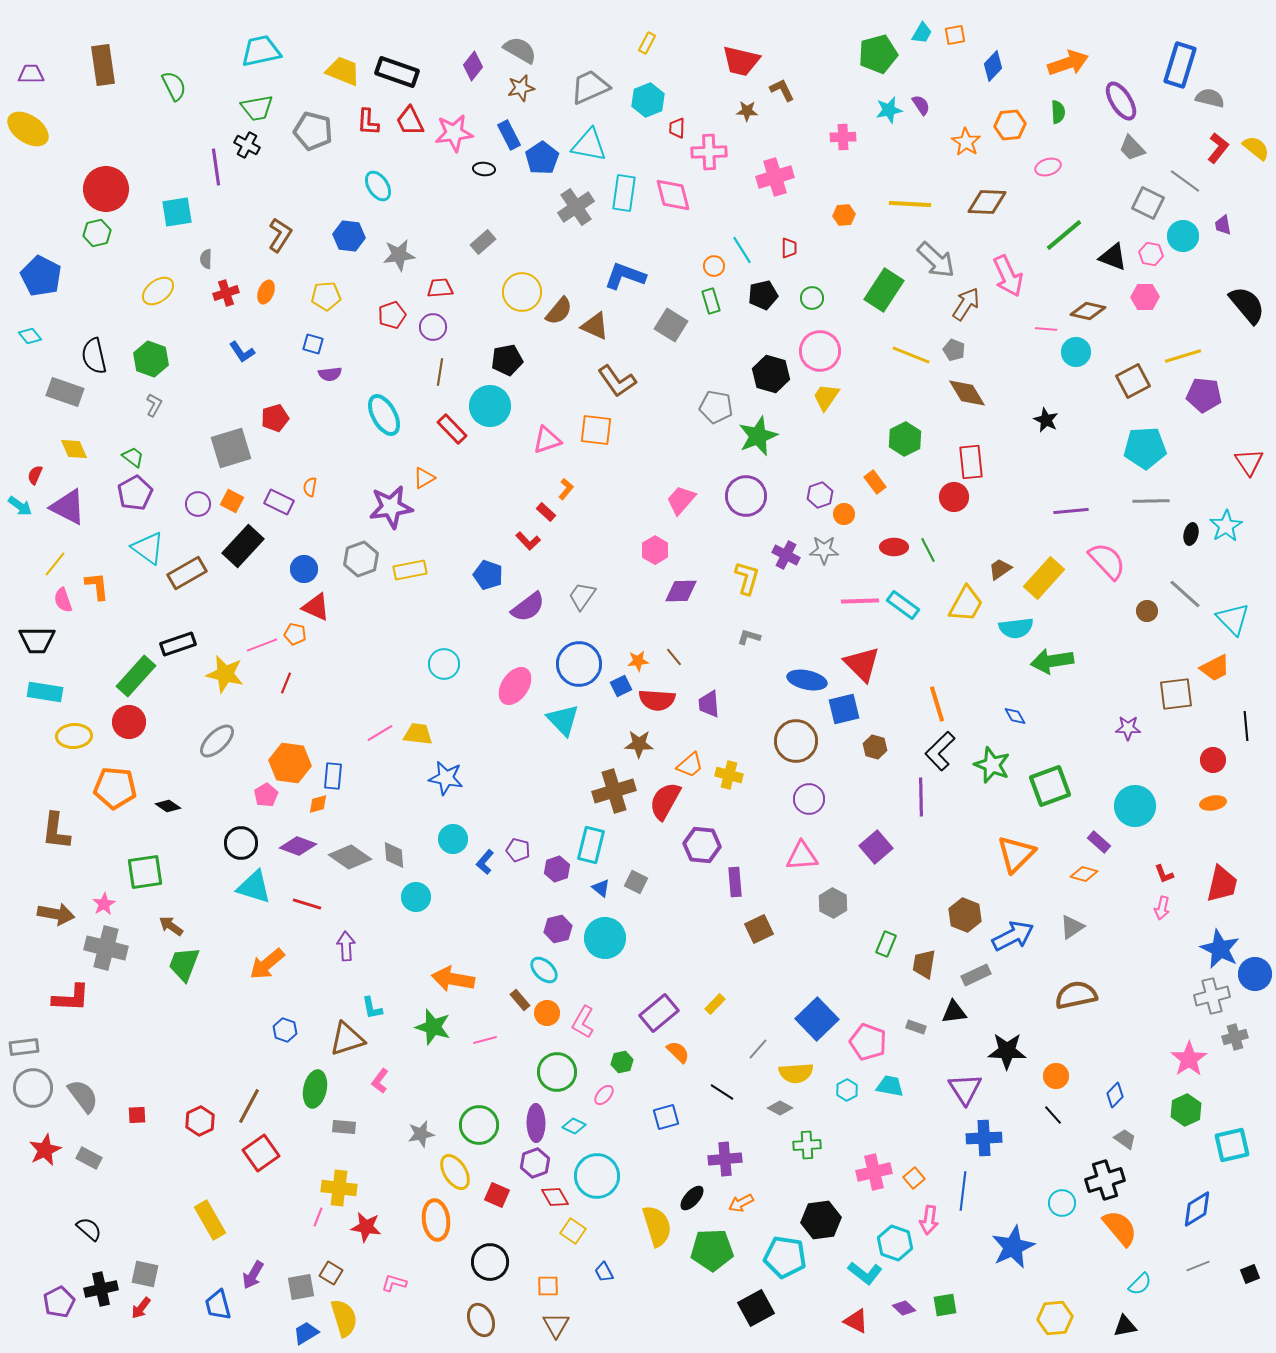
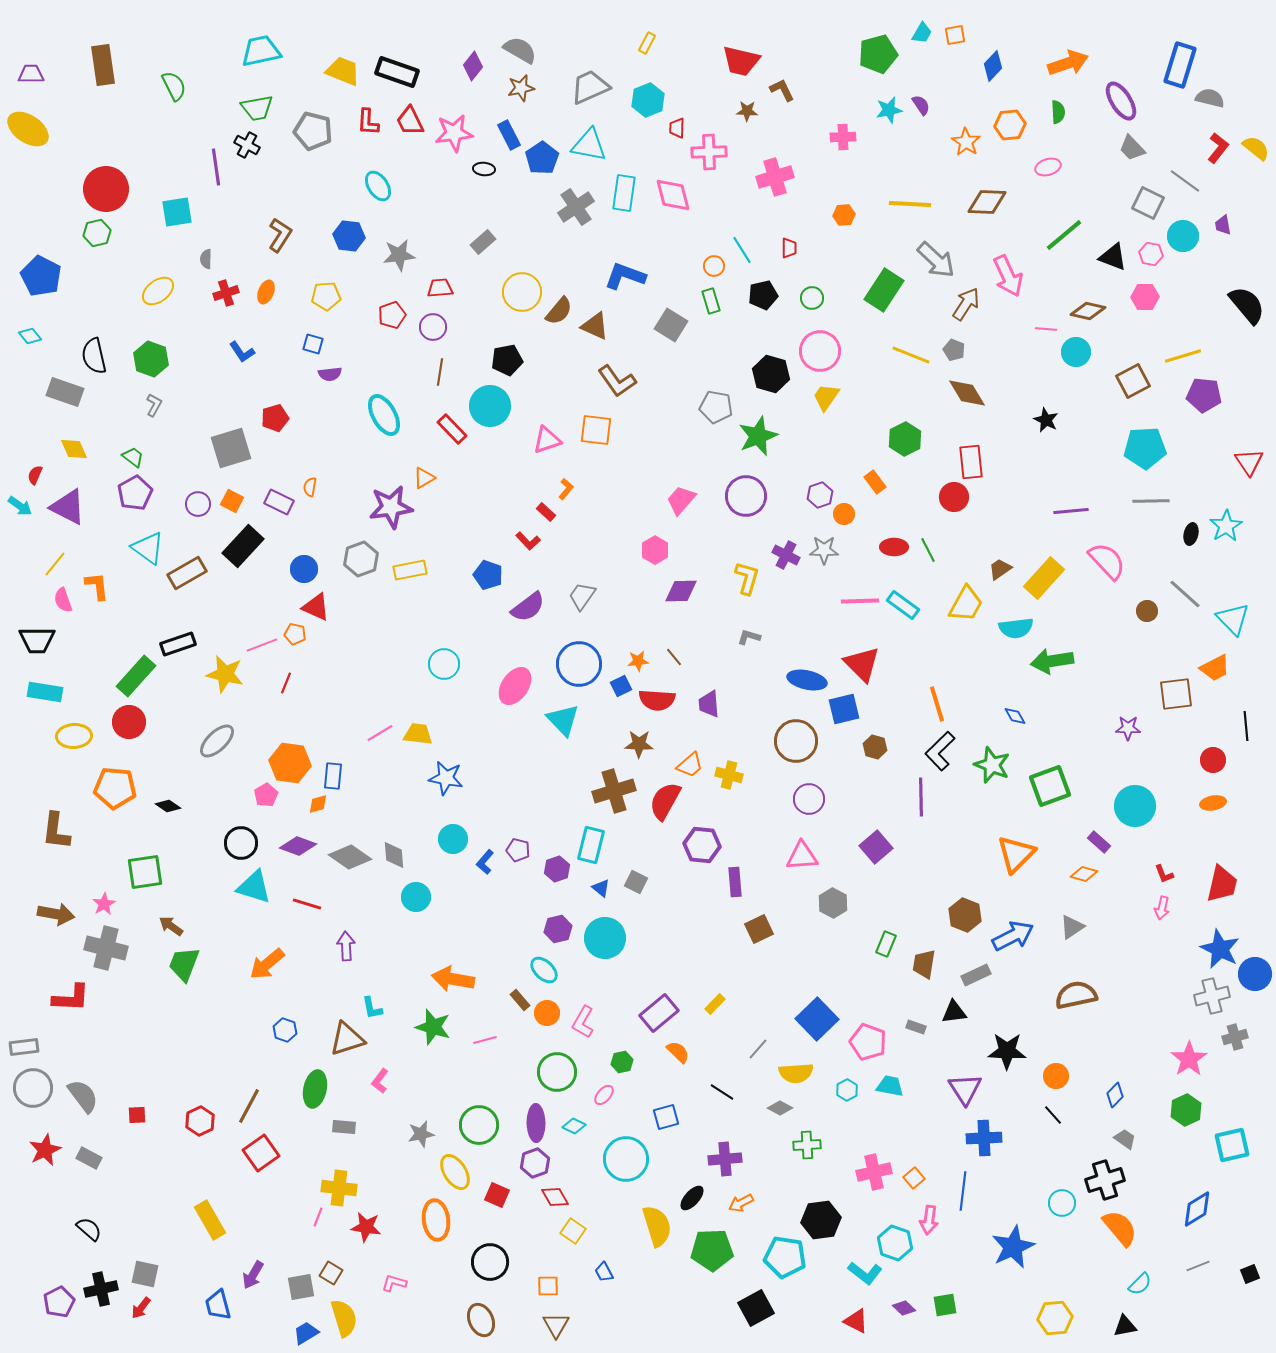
cyan circle at (597, 1176): moved 29 px right, 17 px up
